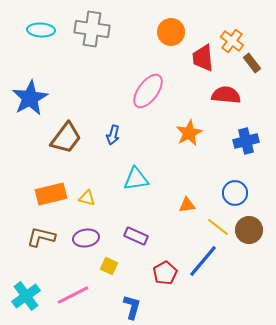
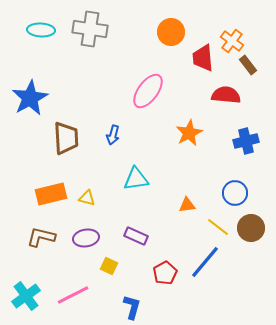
gray cross: moved 2 px left
brown rectangle: moved 4 px left, 2 px down
brown trapezoid: rotated 40 degrees counterclockwise
brown circle: moved 2 px right, 2 px up
blue line: moved 2 px right, 1 px down
